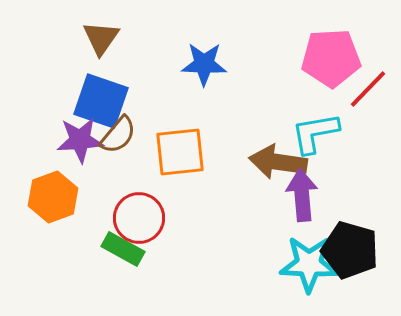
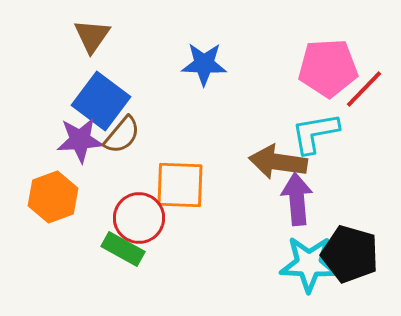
brown triangle: moved 9 px left, 2 px up
pink pentagon: moved 3 px left, 10 px down
red line: moved 4 px left
blue square: rotated 18 degrees clockwise
brown semicircle: moved 4 px right
orange square: moved 33 px down; rotated 8 degrees clockwise
purple arrow: moved 5 px left, 4 px down
black pentagon: moved 4 px down
